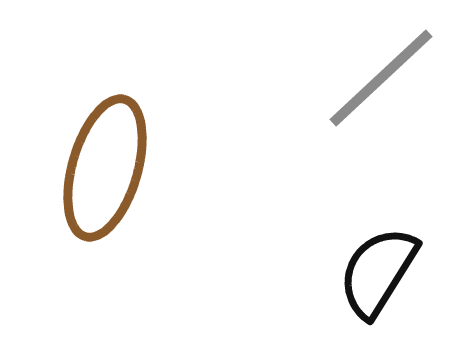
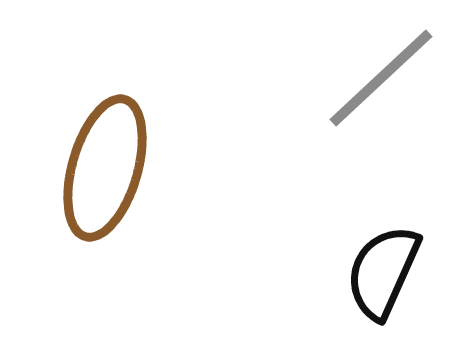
black semicircle: moved 5 px right; rotated 8 degrees counterclockwise
